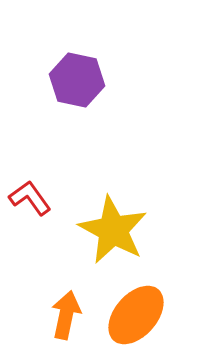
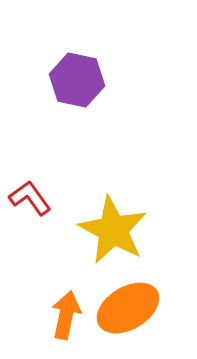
orange ellipse: moved 8 px left, 7 px up; rotated 18 degrees clockwise
